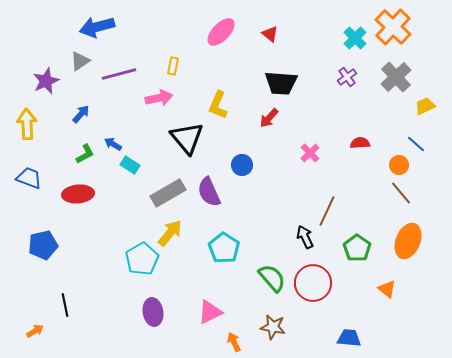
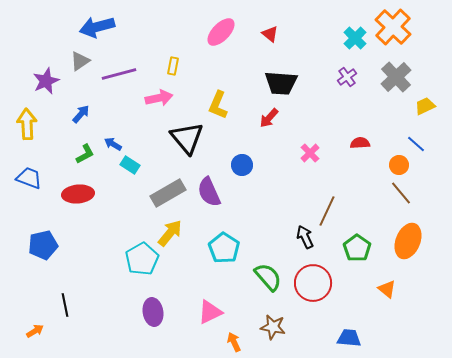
green semicircle at (272, 278): moved 4 px left, 1 px up
